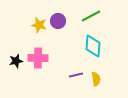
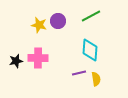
cyan diamond: moved 3 px left, 4 px down
purple line: moved 3 px right, 2 px up
